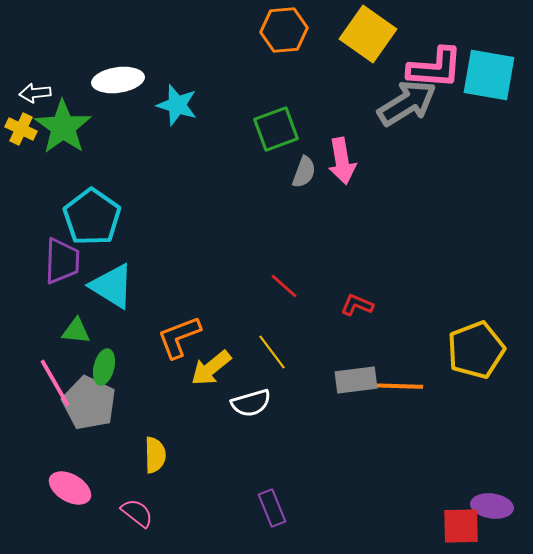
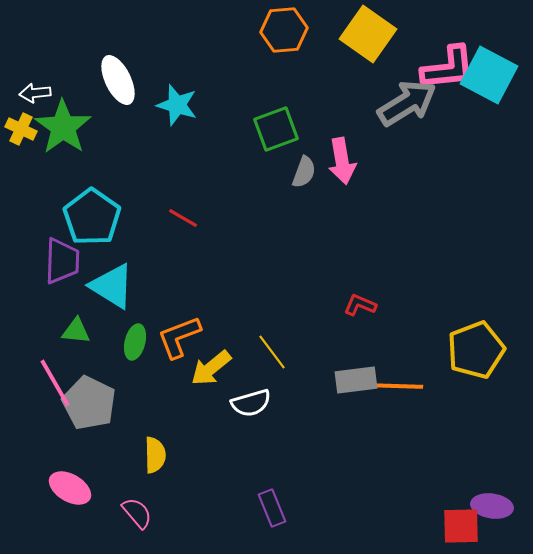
pink L-shape: moved 13 px right; rotated 10 degrees counterclockwise
cyan square: rotated 18 degrees clockwise
white ellipse: rotated 72 degrees clockwise
red line: moved 101 px left, 68 px up; rotated 12 degrees counterclockwise
red L-shape: moved 3 px right
green ellipse: moved 31 px right, 25 px up
pink semicircle: rotated 12 degrees clockwise
